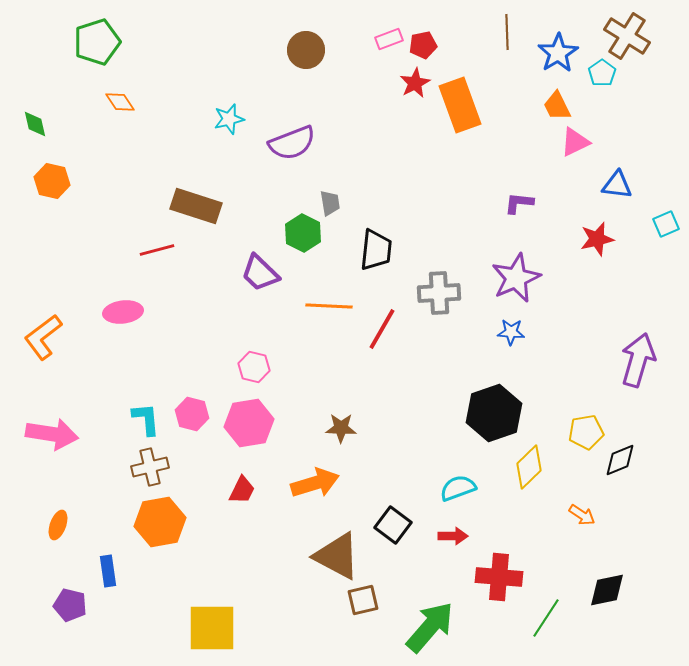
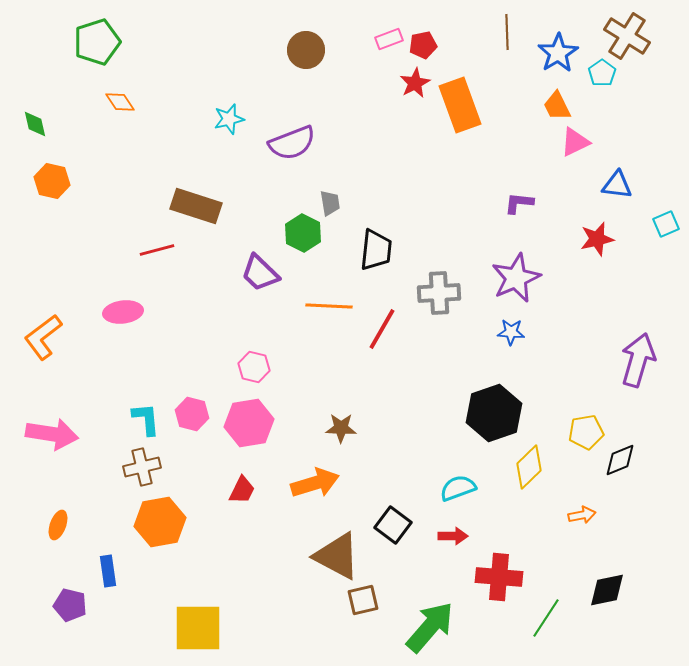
brown cross at (150, 467): moved 8 px left
orange arrow at (582, 515): rotated 44 degrees counterclockwise
yellow square at (212, 628): moved 14 px left
